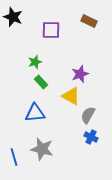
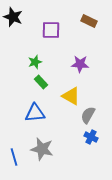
purple star: moved 10 px up; rotated 24 degrees clockwise
